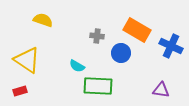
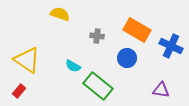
yellow semicircle: moved 17 px right, 6 px up
blue circle: moved 6 px right, 5 px down
cyan semicircle: moved 4 px left
green rectangle: rotated 36 degrees clockwise
red rectangle: moved 1 px left; rotated 32 degrees counterclockwise
